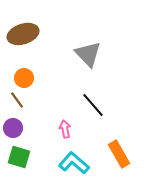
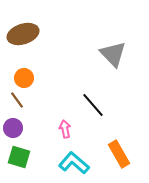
gray triangle: moved 25 px right
